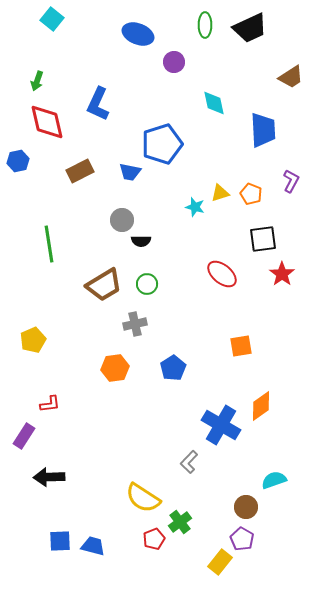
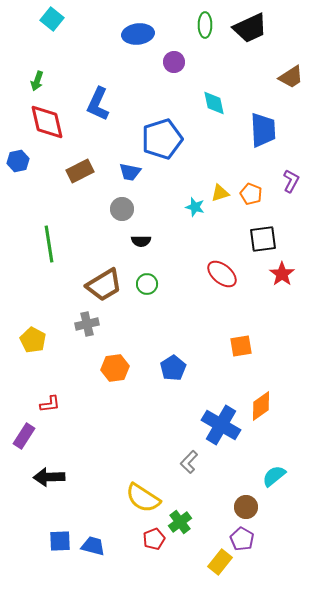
blue ellipse at (138, 34): rotated 28 degrees counterclockwise
blue pentagon at (162, 144): moved 5 px up
gray circle at (122, 220): moved 11 px up
gray cross at (135, 324): moved 48 px left
yellow pentagon at (33, 340): rotated 20 degrees counterclockwise
cyan semicircle at (274, 480): moved 4 px up; rotated 20 degrees counterclockwise
